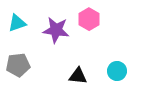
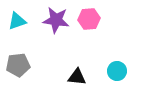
pink hexagon: rotated 25 degrees clockwise
cyan triangle: moved 2 px up
purple star: moved 10 px up
black triangle: moved 1 px left, 1 px down
